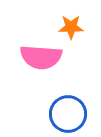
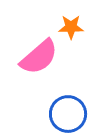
pink semicircle: moved 2 px left; rotated 45 degrees counterclockwise
